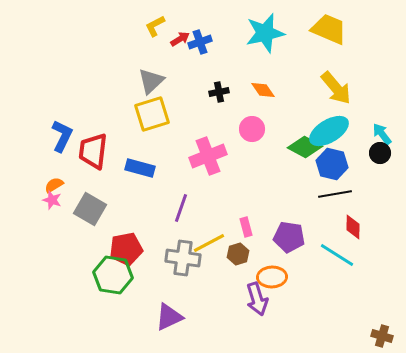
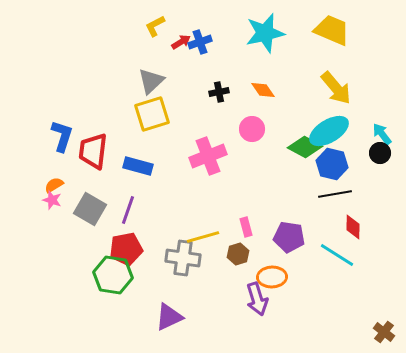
yellow trapezoid: moved 3 px right, 1 px down
red arrow: moved 1 px right, 3 px down
blue L-shape: rotated 8 degrees counterclockwise
blue rectangle: moved 2 px left, 2 px up
purple line: moved 53 px left, 2 px down
yellow line: moved 6 px left, 6 px up; rotated 12 degrees clockwise
brown cross: moved 2 px right, 4 px up; rotated 20 degrees clockwise
